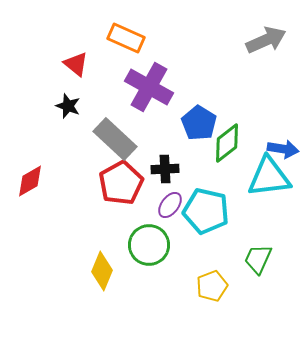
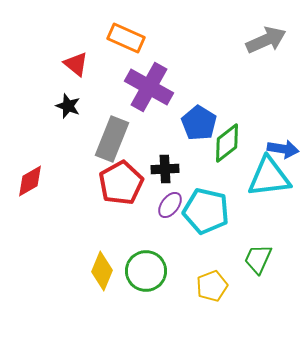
gray rectangle: moved 3 px left; rotated 69 degrees clockwise
green circle: moved 3 px left, 26 px down
